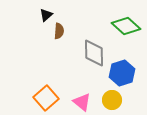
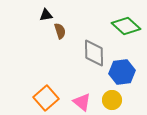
black triangle: rotated 32 degrees clockwise
brown semicircle: moved 1 px right; rotated 21 degrees counterclockwise
blue hexagon: moved 1 px up; rotated 10 degrees clockwise
